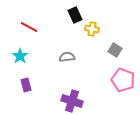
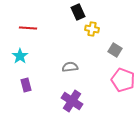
black rectangle: moved 3 px right, 3 px up
red line: moved 1 px left, 1 px down; rotated 24 degrees counterclockwise
gray semicircle: moved 3 px right, 10 px down
purple cross: rotated 15 degrees clockwise
